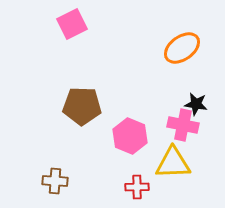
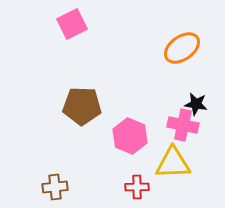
brown cross: moved 6 px down; rotated 10 degrees counterclockwise
